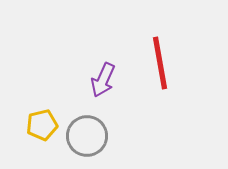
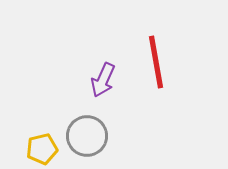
red line: moved 4 px left, 1 px up
yellow pentagon: moved 24 px down
